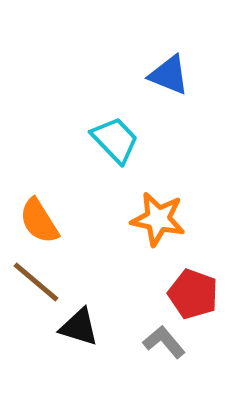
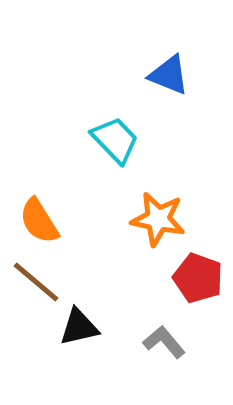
red pentagon: moved 5 px right, 16 px up
black triangle: rotated 30 degrees counterclockwise
